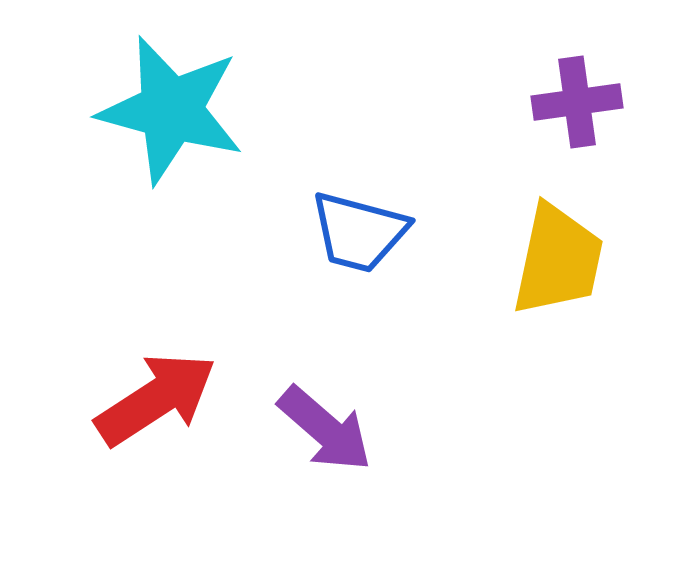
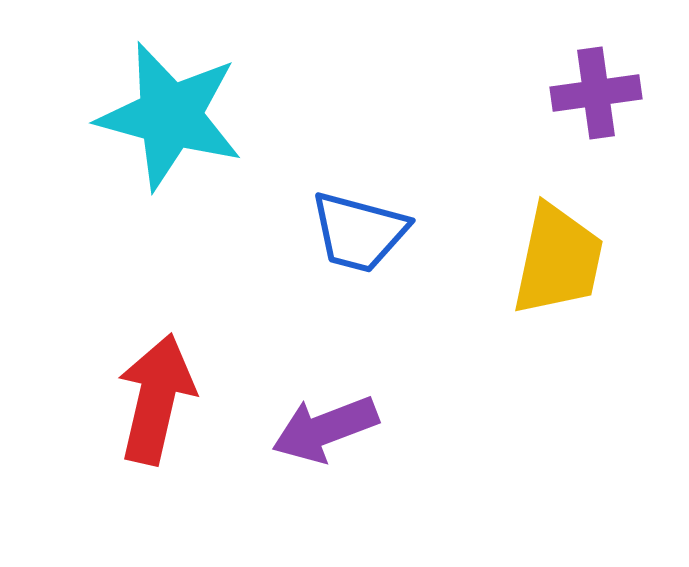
purple cross: moved 19 px right, 9 px up
cyan star: moved 1 px left, 6 px down
red arrow: rotated 44 degrees counterclockwise
purple arrow: rotated 118 degrees clockwise
